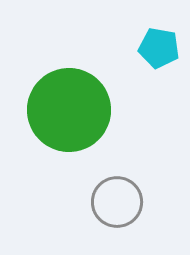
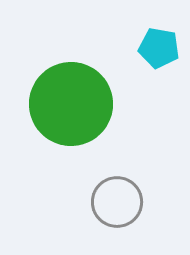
green circle: moved 2 px right, 6 px up
